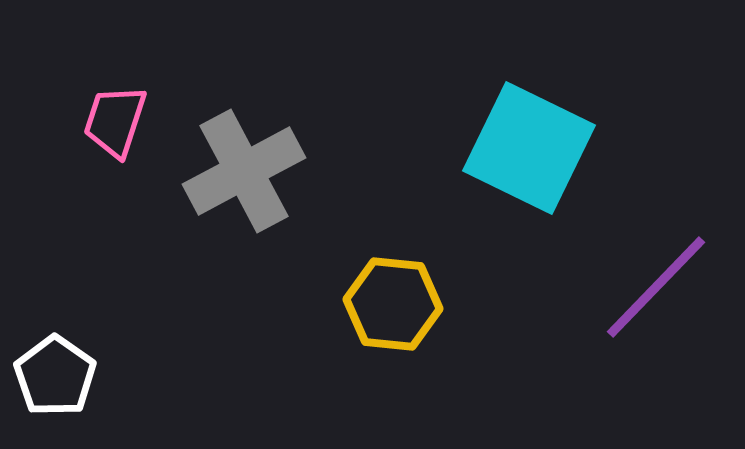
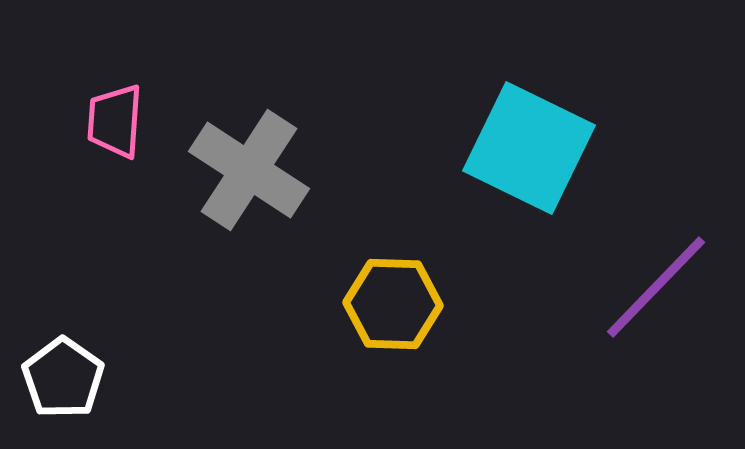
pink trapezoid: rotated 14 degrees counterclockwise
gray cross: moved 5 px right, 1 px up; rotated 29 degrees counterclockwise
yellow hexagon: rotated 4 degrees counterclockwise
white pentagon: moved 8 px right, 2 px down
